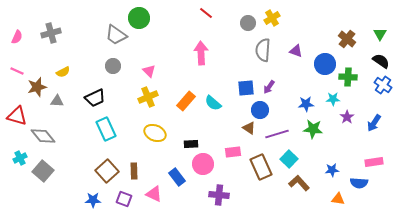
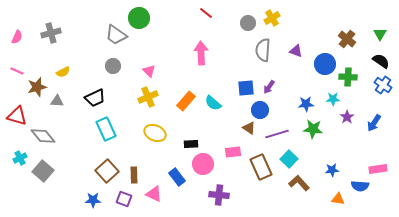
pink rectangle at (374, 162): moved 4 px right, 7 px down
brown rectangle at (134, 171): moved 4 px down
blue semicircle at (359, 183): moved 1 px right, 3 px down
